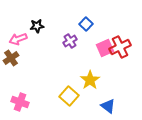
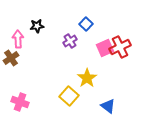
pink arrow: rotated 108 degrees clockwise
yellow star: moved 3 px left, 2 px up
